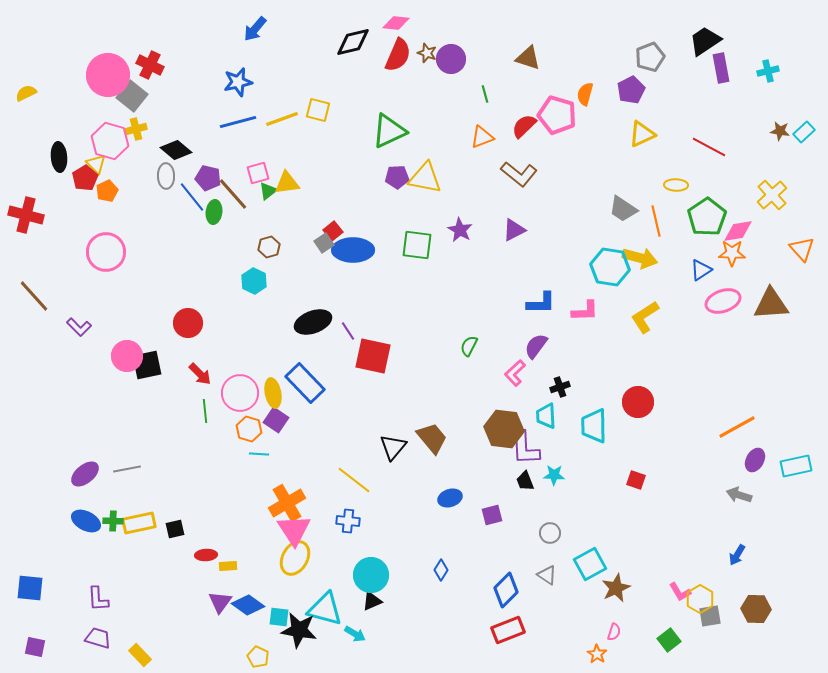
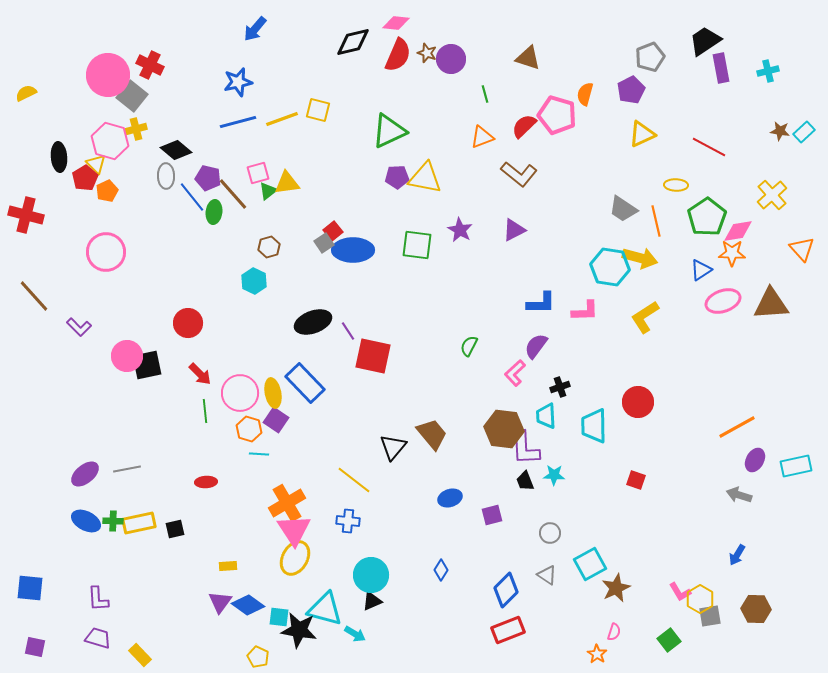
brown trapezoid at (432, 438): moved 4 px up
red ellipse at (206, 555): moved 73 px up
